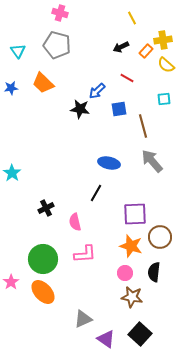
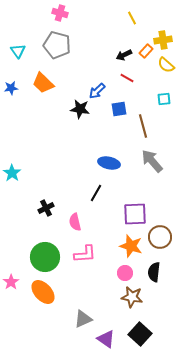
black arrow: moved 3 px right, 8 px down
green circle: moved 2 px right, 2 px up
